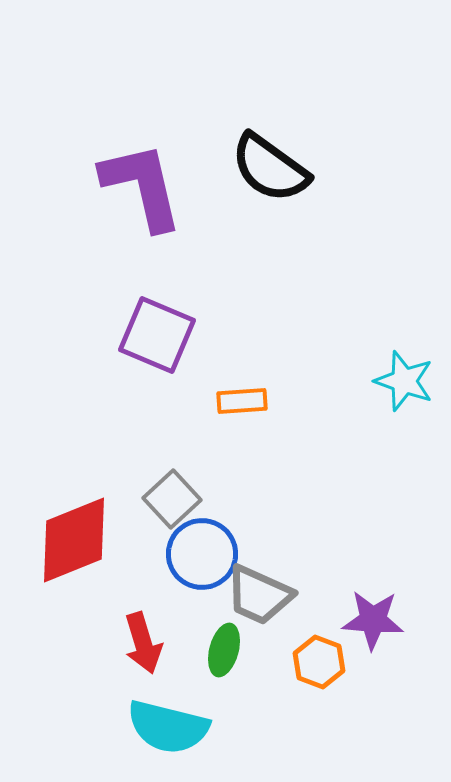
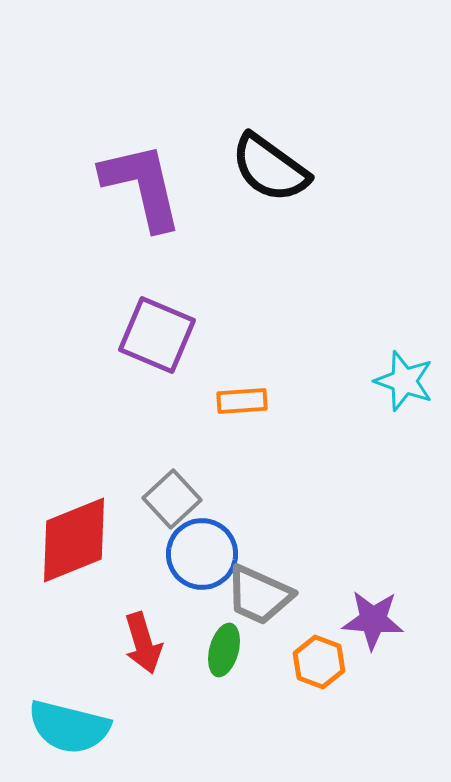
cyan semicircle: moved 99 px left
